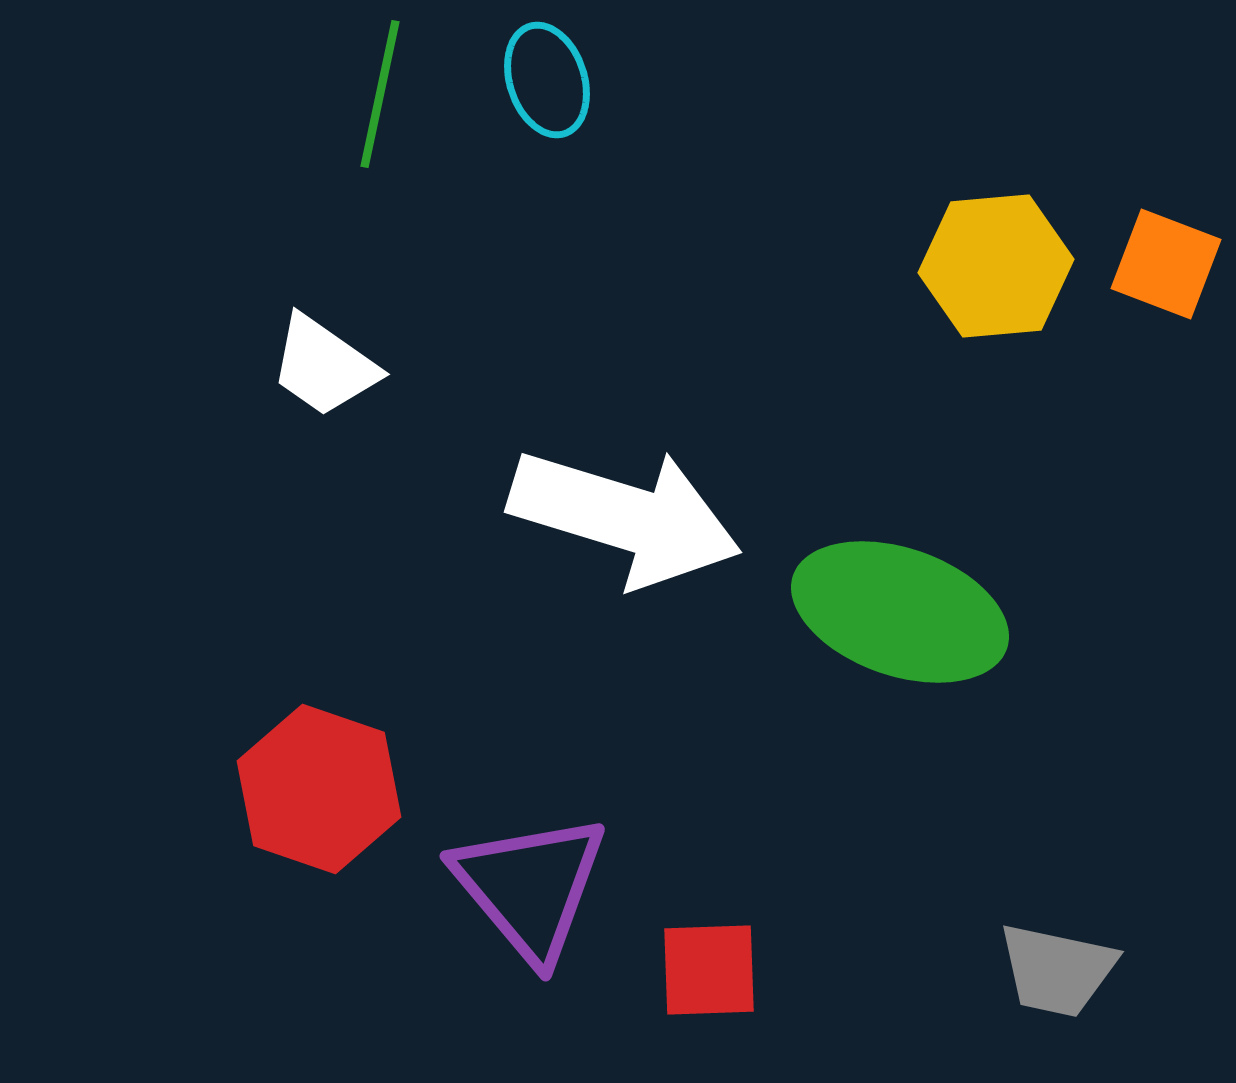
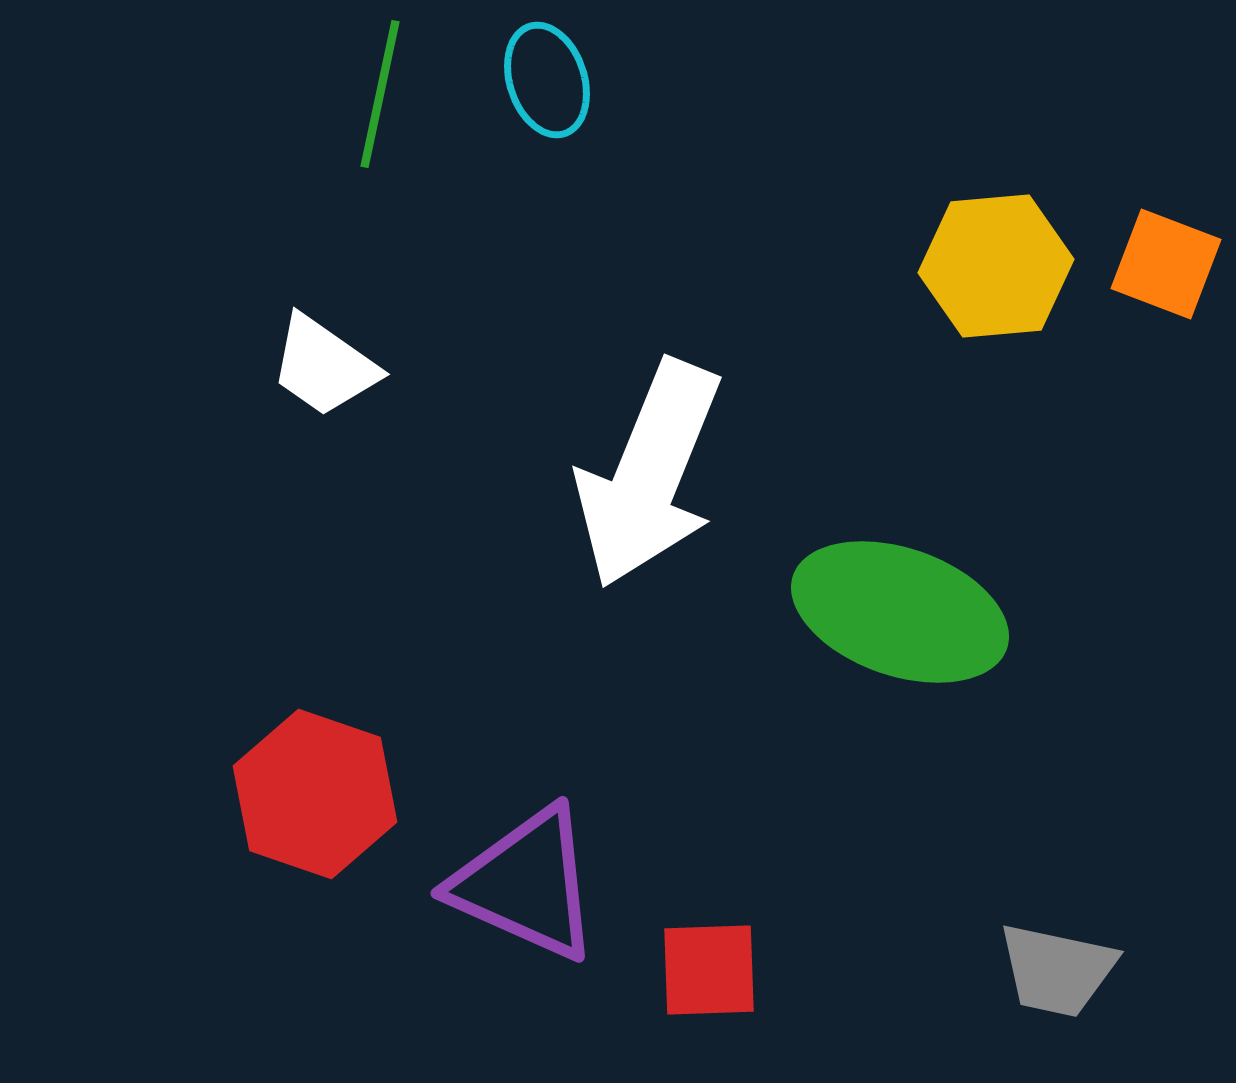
white arrow: moved 24 px right, 43 px up; rotated 95 degrees clockwise
red hexagon: moved 4 px left, 5 px down
purple triangle: moved 4 px left, 3 px up; rotated 26 degrees counterclockwise
